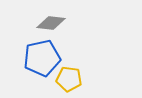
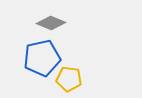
gray diamond: rotated 16 degrees clockwise
